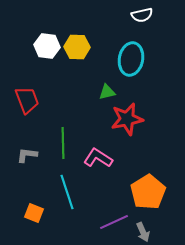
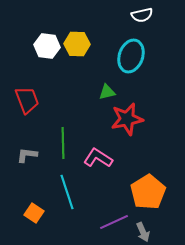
yellow hexagon: moved 3 px up
cyan ellipse: moved 3 px up; rotated 8 degrees clockwise
orange square: rotated 12 degrees clockwise
